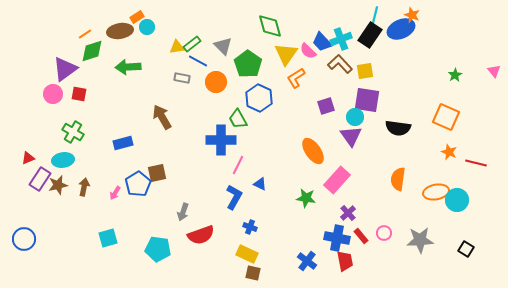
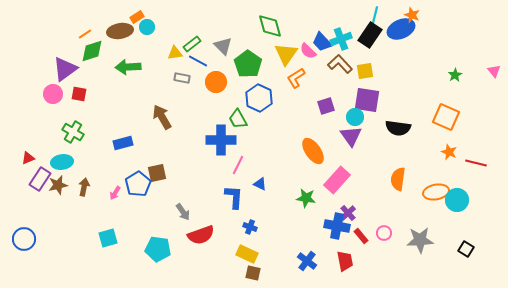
yellow triangle at (177, 47): moved 2 px left, 6 px down
cyan ellipse at (63, 160): moved 1 px left, 2 px down
blue L-shape at (234, 197): rotated 25 degrees counterclockwise
gray arrow at (183, 212): rotated 54 degrees counterclockwise
blue cross at (337, 238): moved 12 px up
